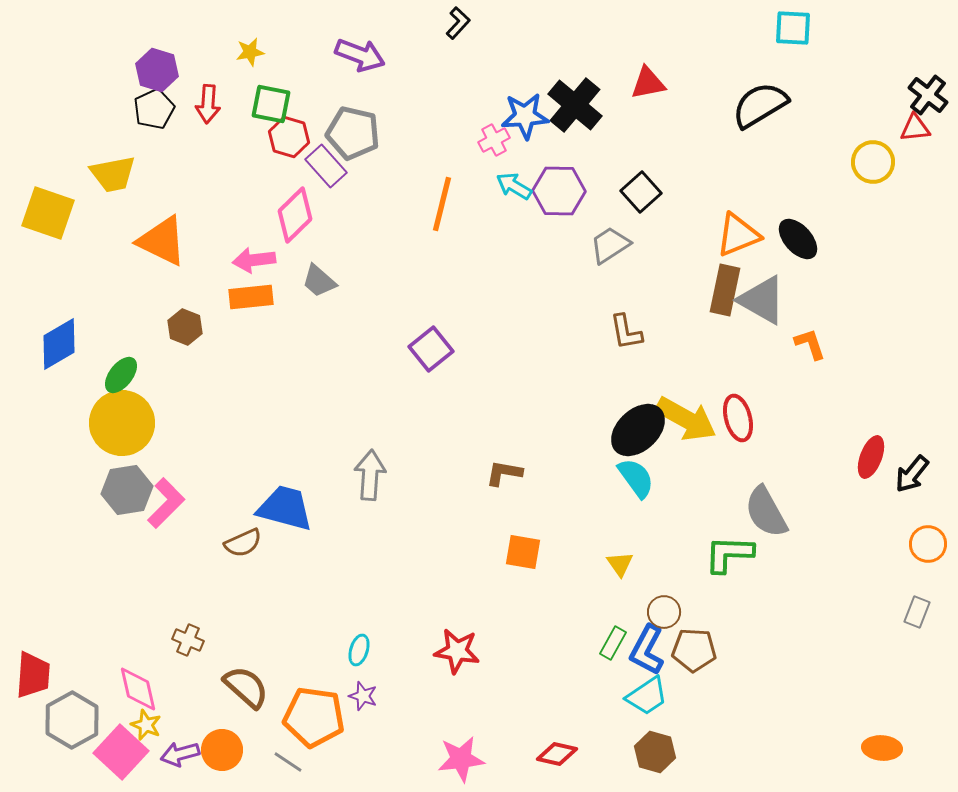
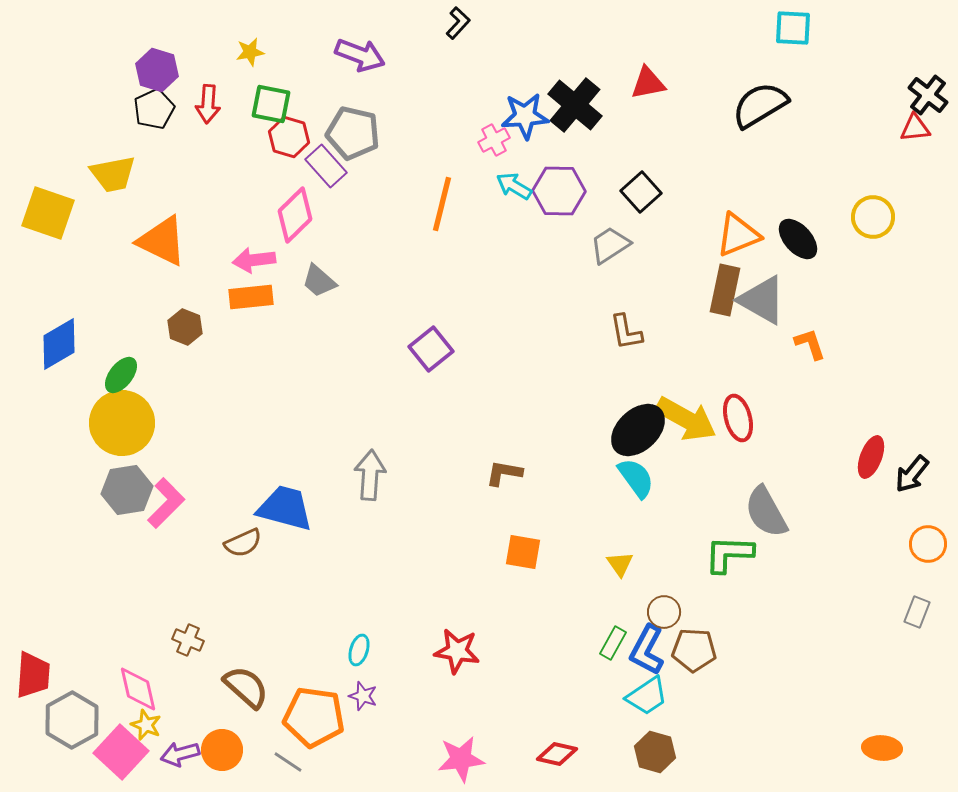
yellow circle at (873, 162): moved 55 px down
